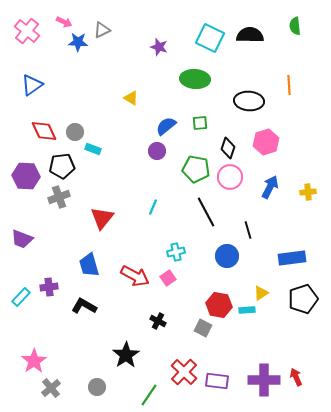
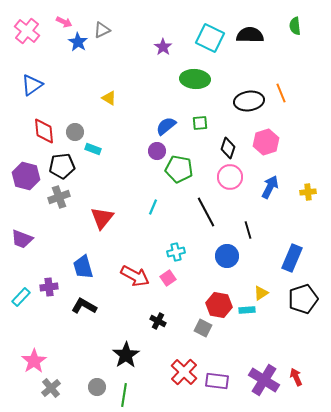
blue star at (78, 42): rotated 30 degrees clockwise
purple star at (159, 47): moved 4 px right; rotated 18 degrees clockwise
orange line at (289, 85): moved 8 px left, 8 px down; rotated 18 degrees counterclockwise
yellow triangle at (131, 98): moved 22 px left
black ellipse at (249, 101): rotated 12 degrees counterclockwise
red diamond at (44, 131): rotated 20 degrees clockwise
green pentagon at (196, 169): moved 17 px left
purple hexagon at (26, 176): rotated 12 degrees clockwise
blue rectangle at (292, 258): rotated 60 degrees counterclockwise
blue trapezoid at (89, 265): moved 6 px left, 2 px down
purple cross at (264, 380): rotated 32 degrees clockwise
green line at (149, 395): moved 25 px left; rotated 25 degrees counterclockwise
